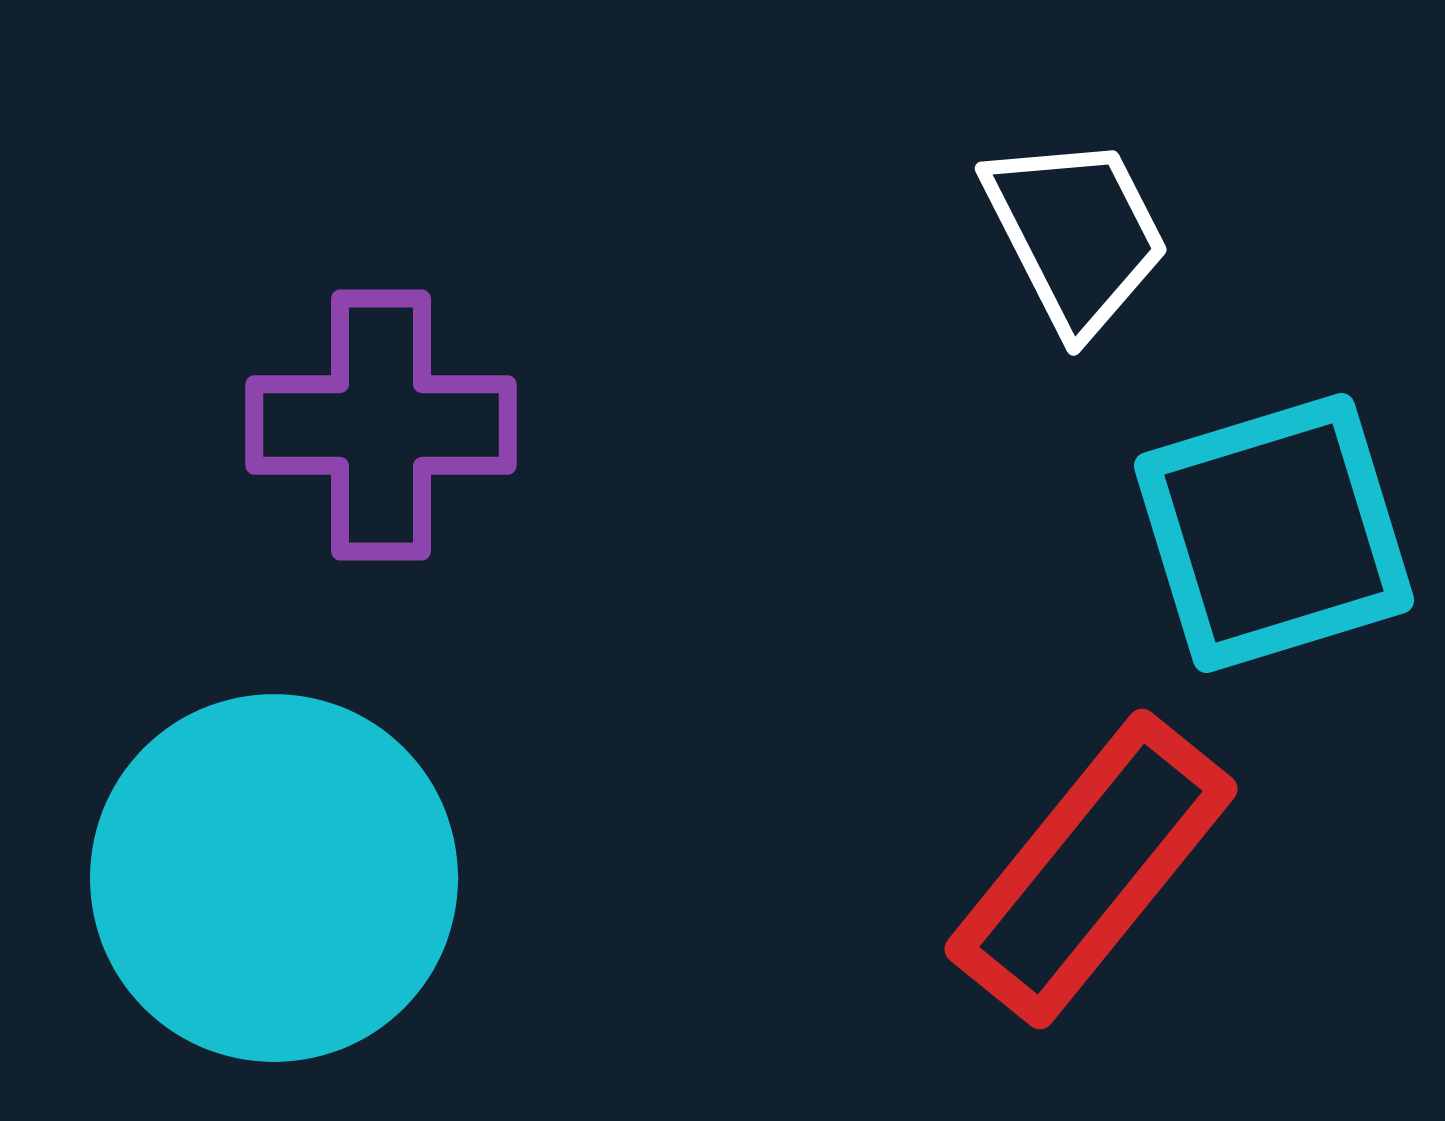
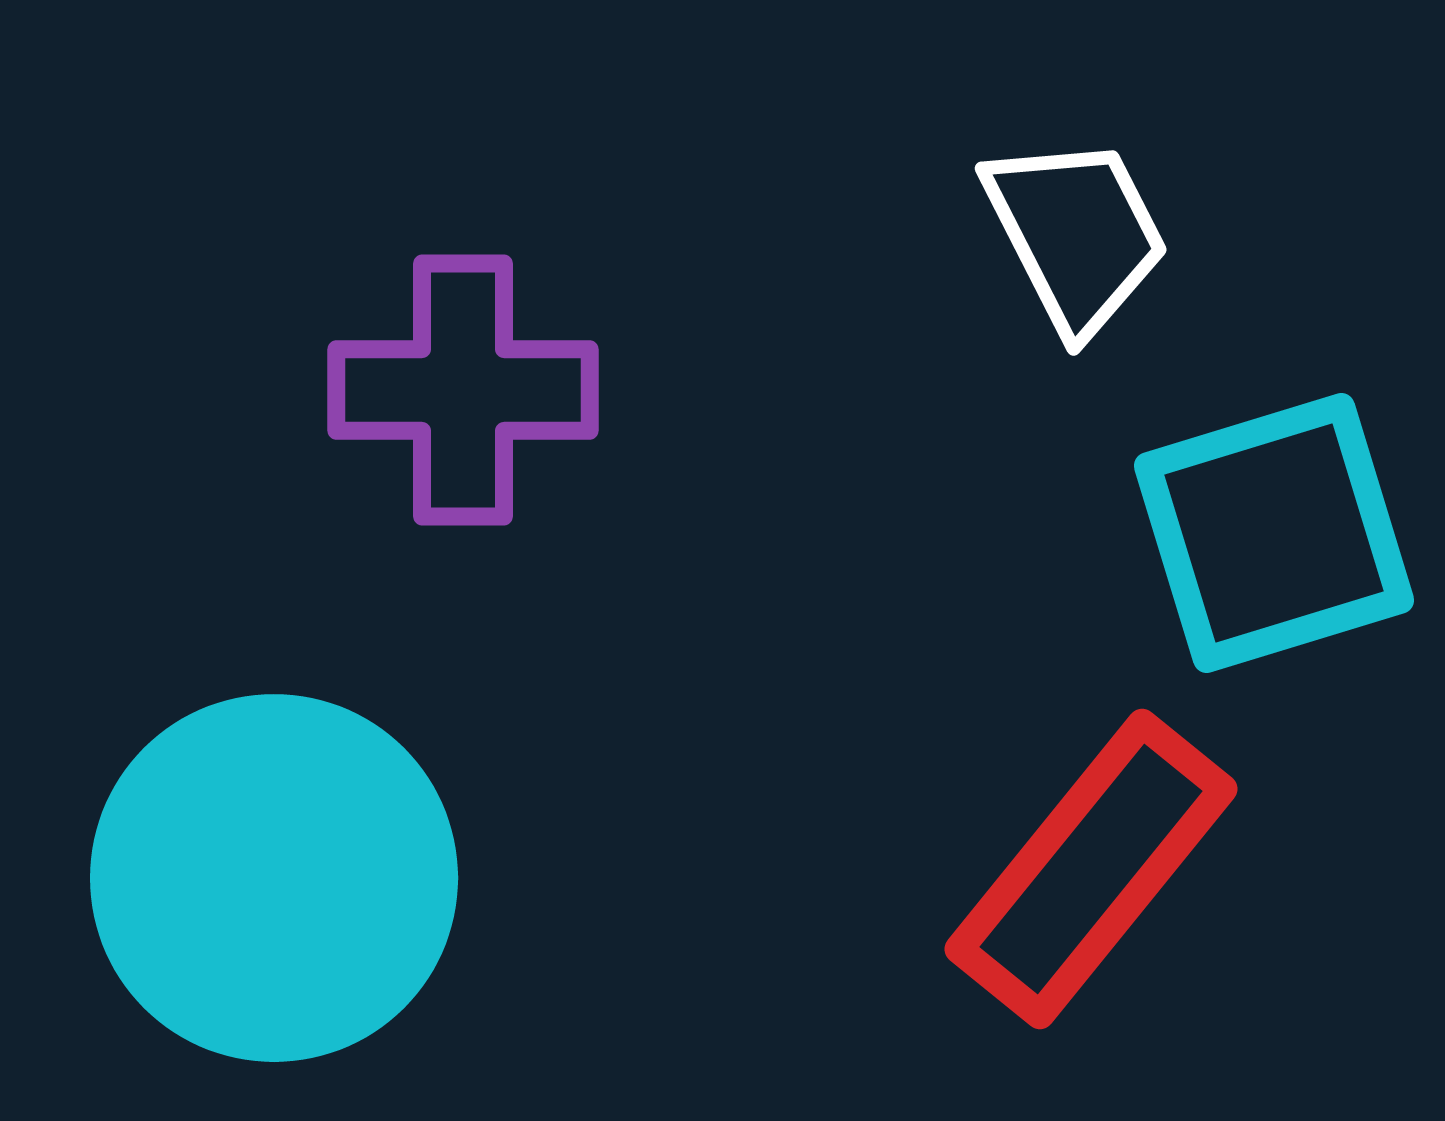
purple cross: moved 82 px right, 35 px up
